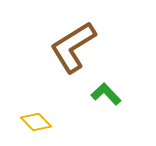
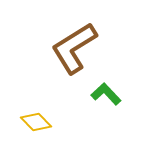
brown L-shape: moved 1 px right, 1 px down
